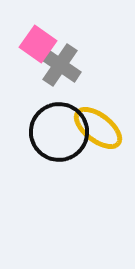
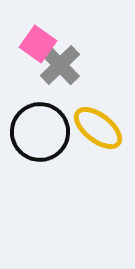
gray cross: rotated 12 degrees clockwise
black circle: moved 19 px left
